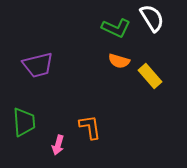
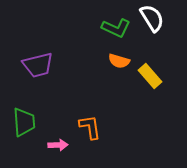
pink arrow: rotated 108 degrees counterclockwise
